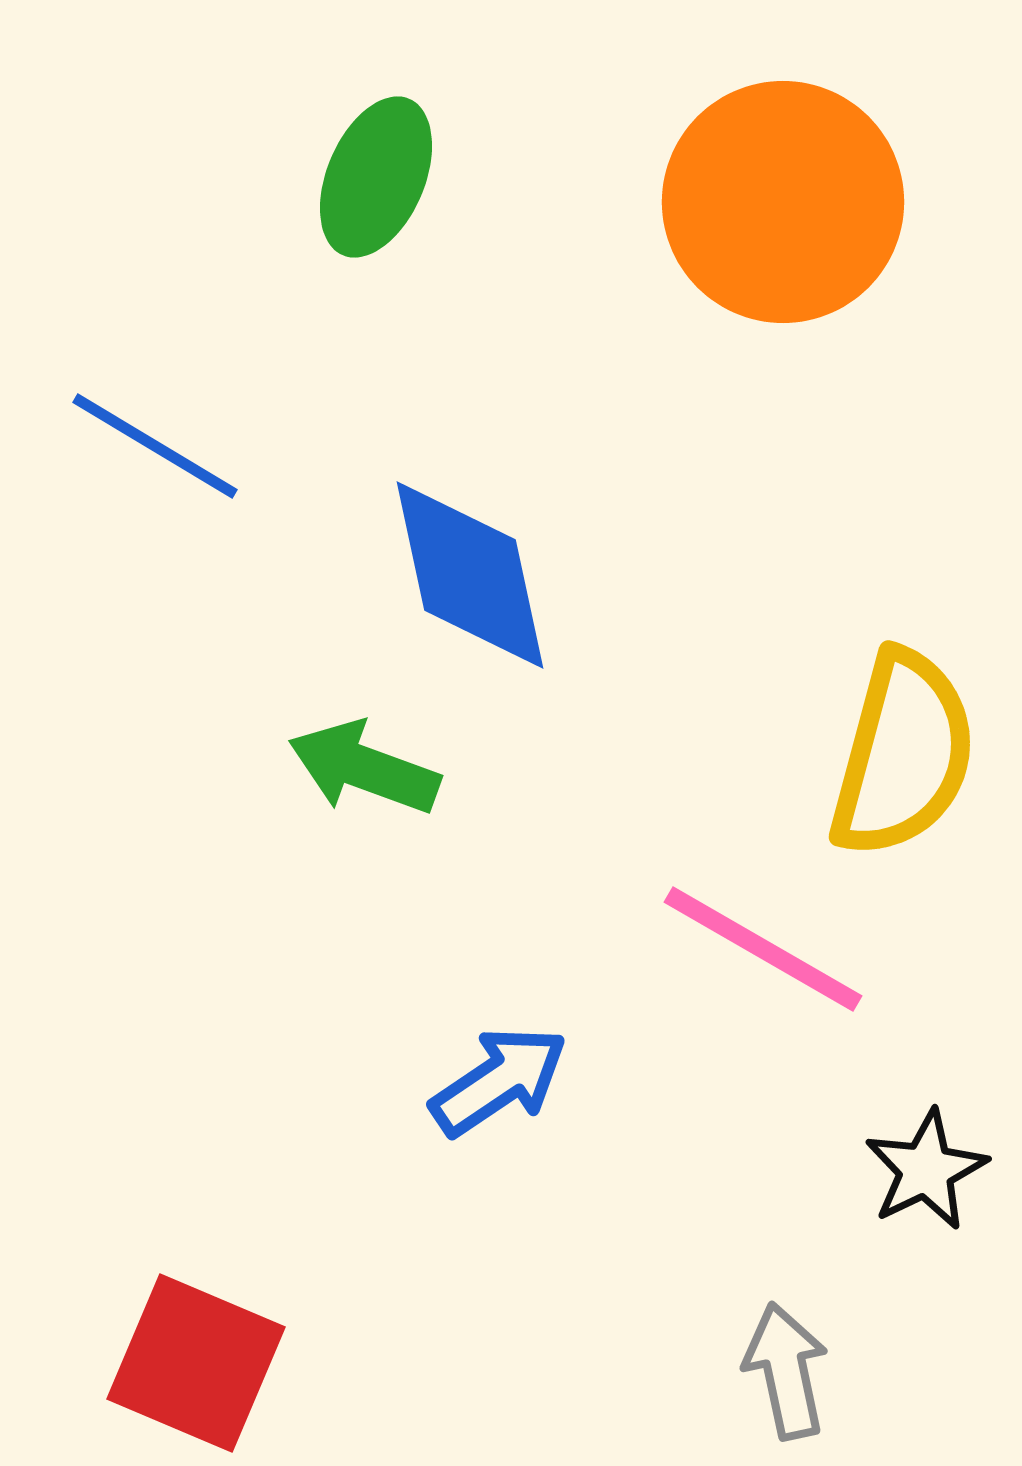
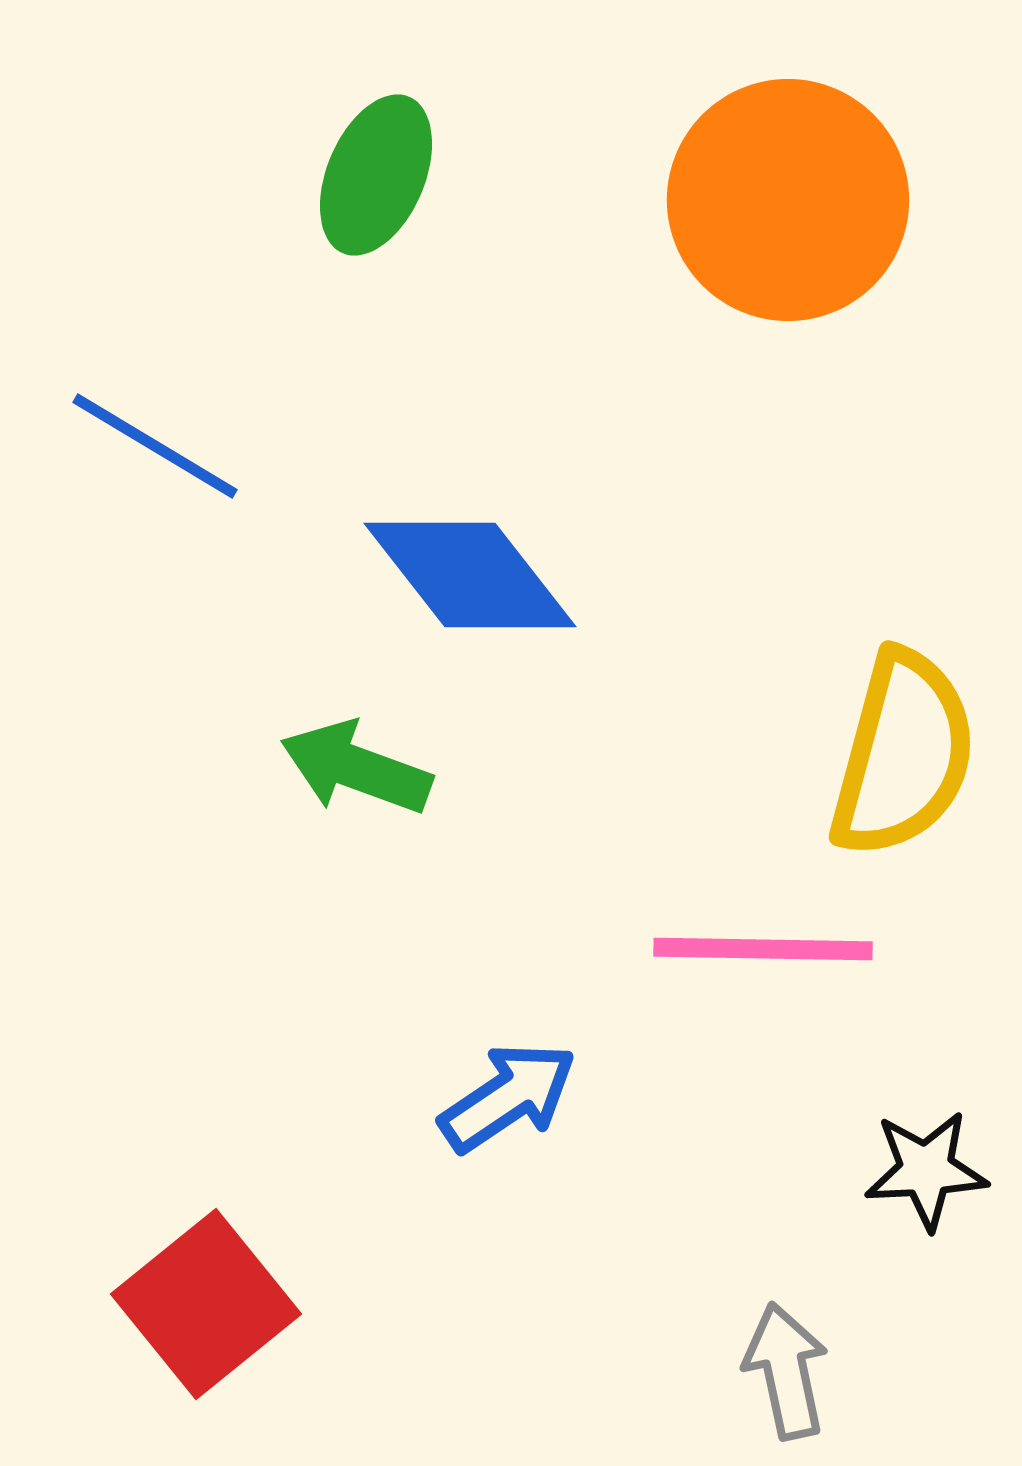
green ellipse: moved 2 px up
orange circle: moved 5 px right, 2 px up
blue diamond: rotated 26 degrees counterclockwise
green arrow: moved 8 px left
pink line: rotated 29 degrees counterclockwise
blue arrow: moved 9 px right, 16 px down
black star: rotated 23 degrees clockwise
red square: moved 10 px right, 59 px up; rotated 28 degrees clockwise
